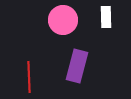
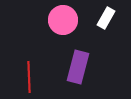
white rectangle: moved 1 px down; rotated 30 degrees clockwise
purple rectangle: moved 1 px right, 1 px down
